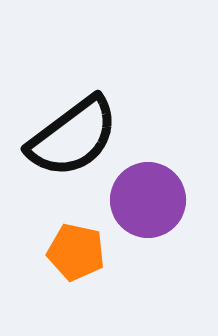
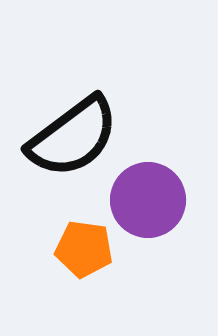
orange pentagon: moved 8 px right, 3 px up; rotated 4 degrees counterclockwise
